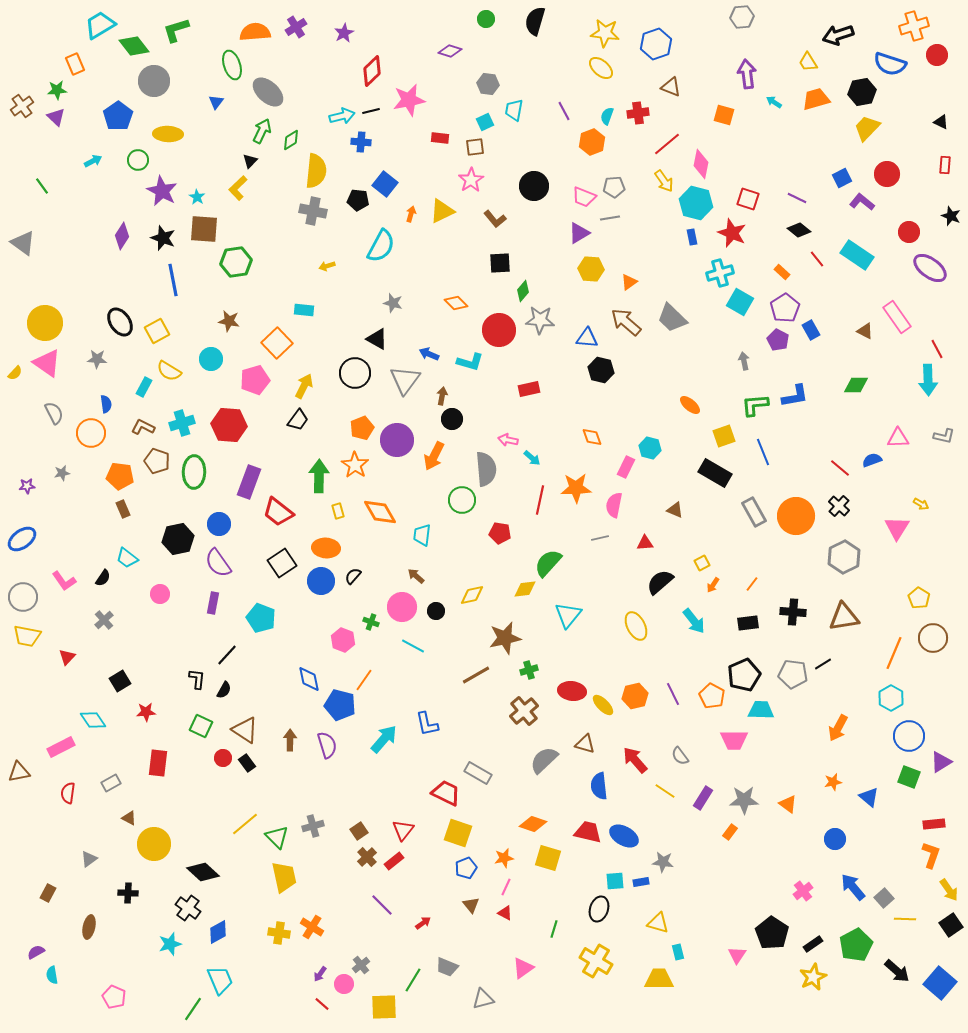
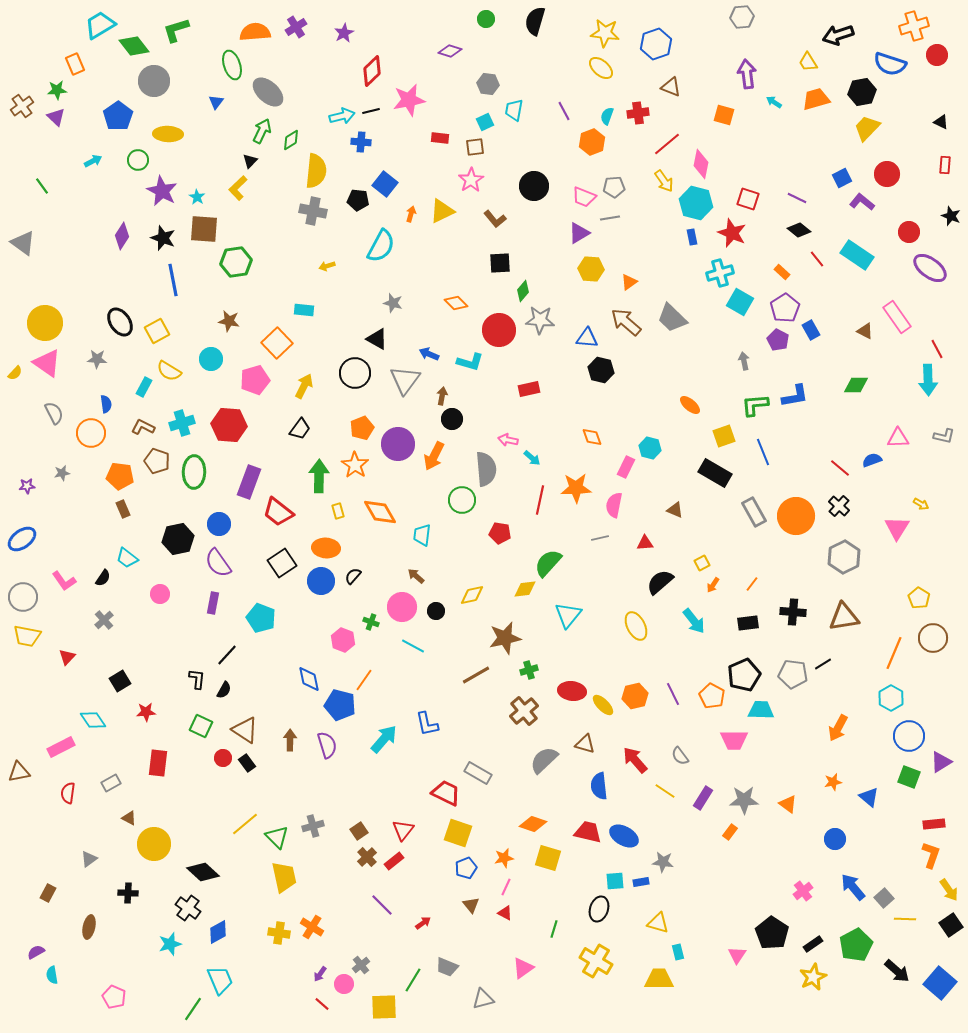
black trapezoid at (298, 420): moved 2 px right, 9 px down
purple circle at (397, 440): moved 1 px right, 4 px down
